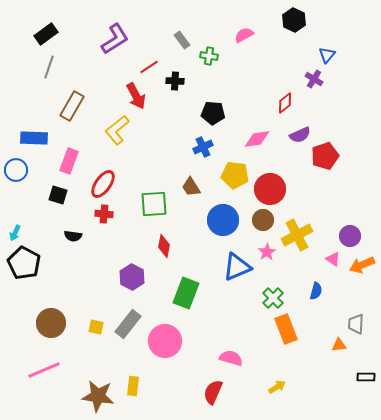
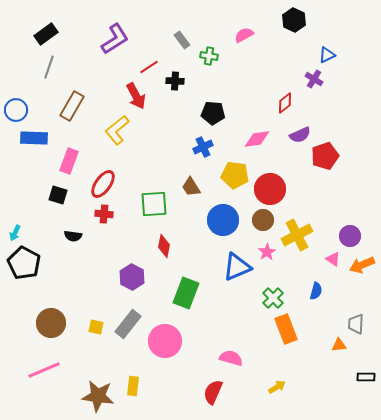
blue triangle at (327, 55): rotated 24 degrees clockwise
blue circle at (16, 170): moved 60 px up
